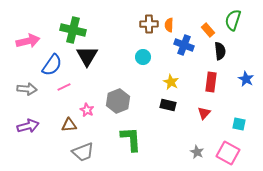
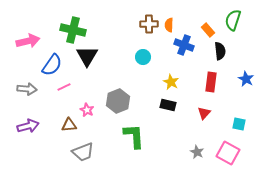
green L-shape: moved 3 px right, 3 px up
